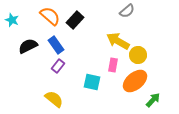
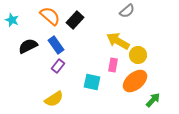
yellow semicircle: rotated 108 degrees clockwise
